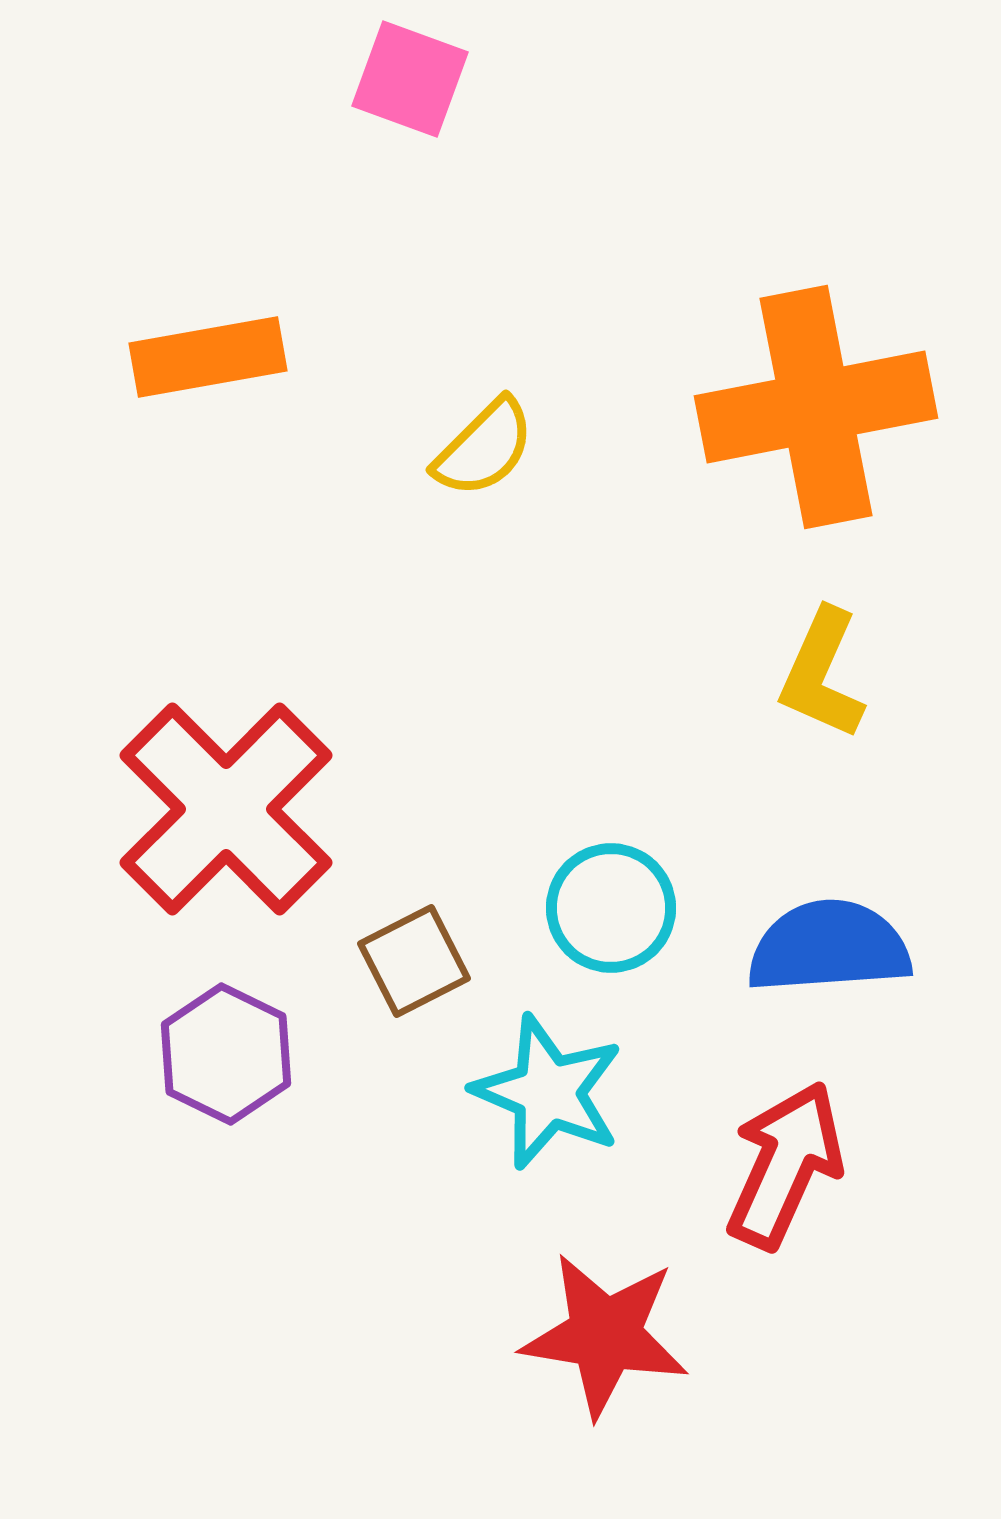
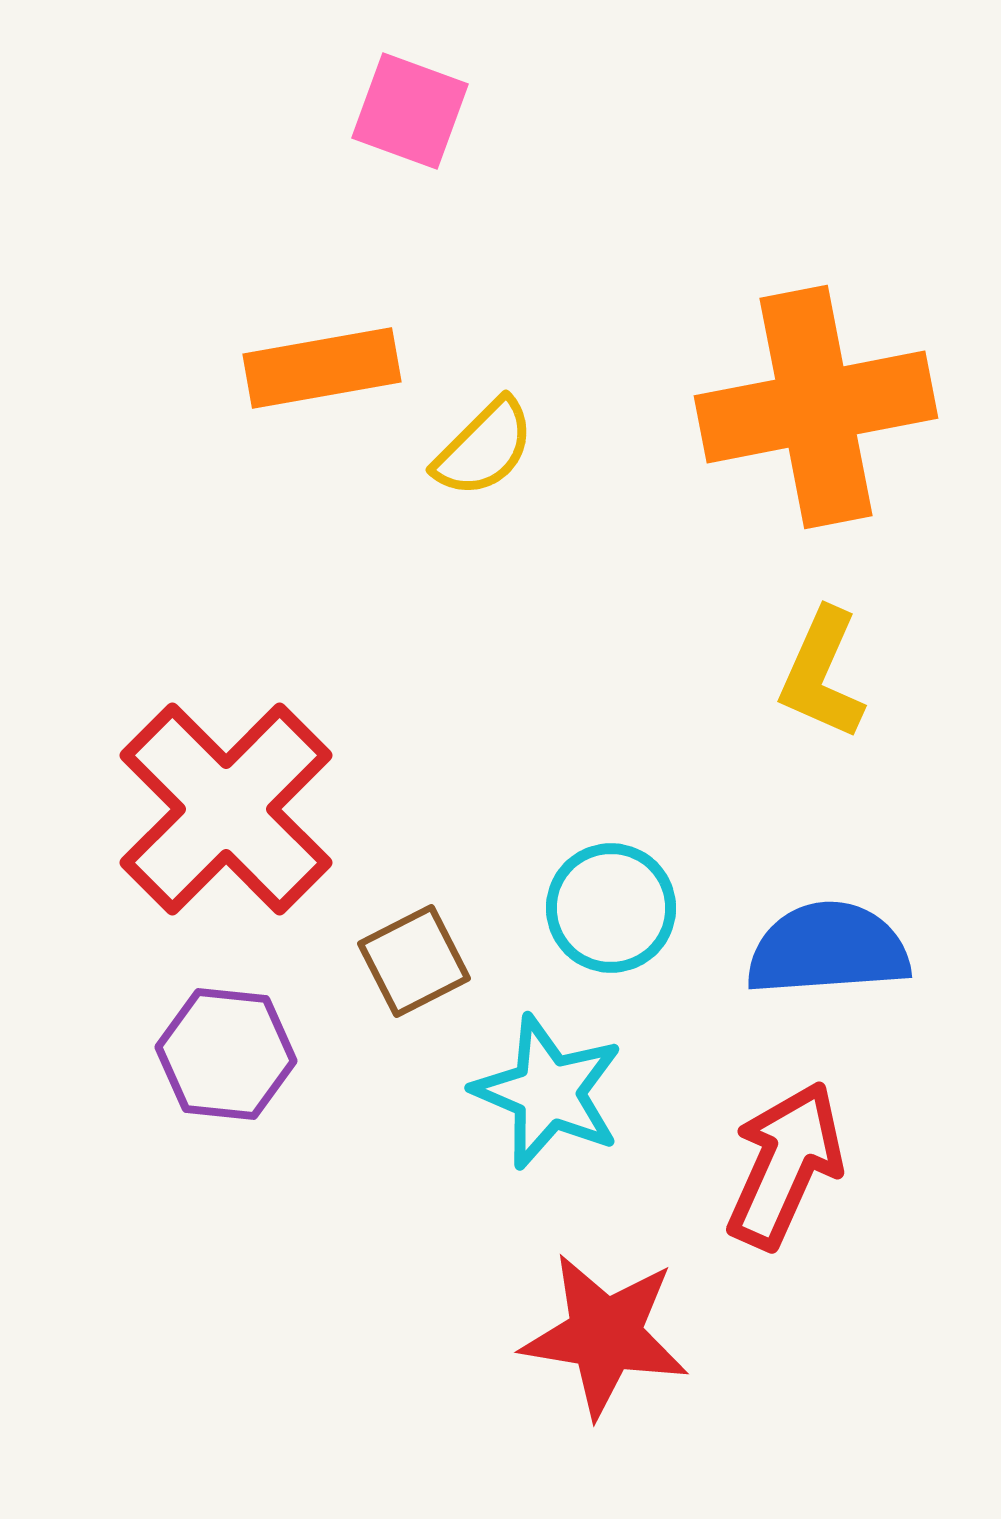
pink square: moved 32 px down
orange rectangle: moved 114 px right, 11 px down
blue semicircle: moved 1 px left, 2 px down
purple hexagon: rotated 20 degrees counterclockwise
